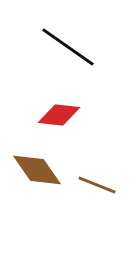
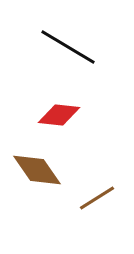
black line: rotated 4 degrees counterclockwise
brown line: moved 13 px down; rotated 54 degrees counterclockwise
